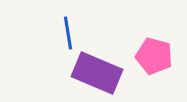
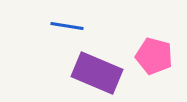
blue line: moved 1 px left, 7 px up; rotated 72 degrees counterclockwise
